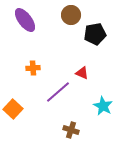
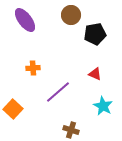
red triangle: moved 13 px right, 1 px down
